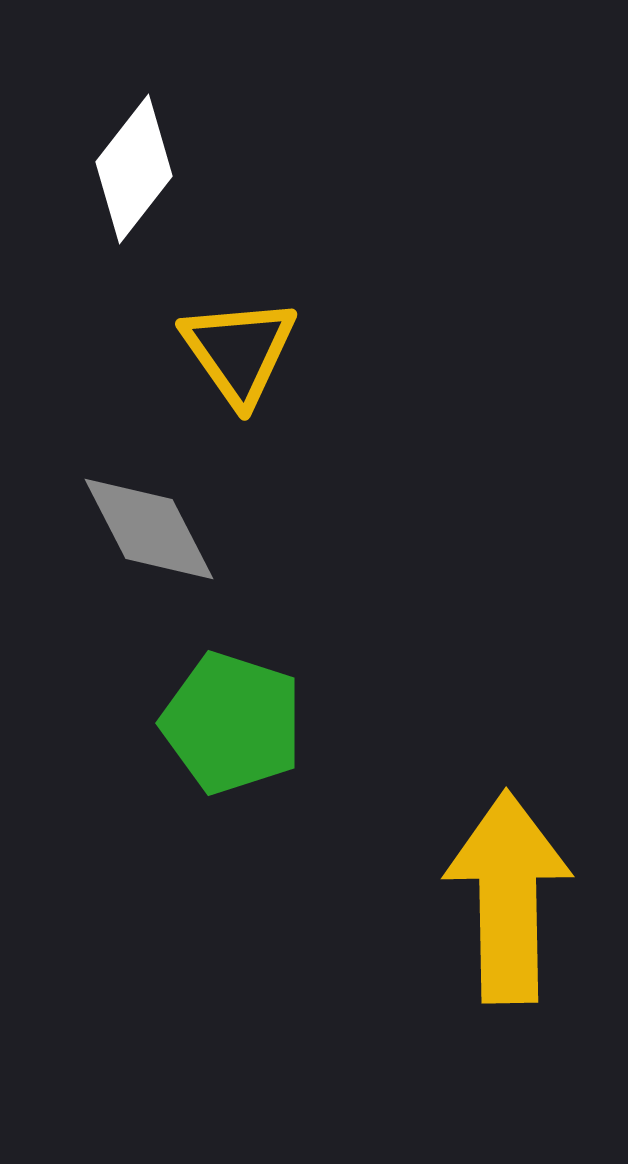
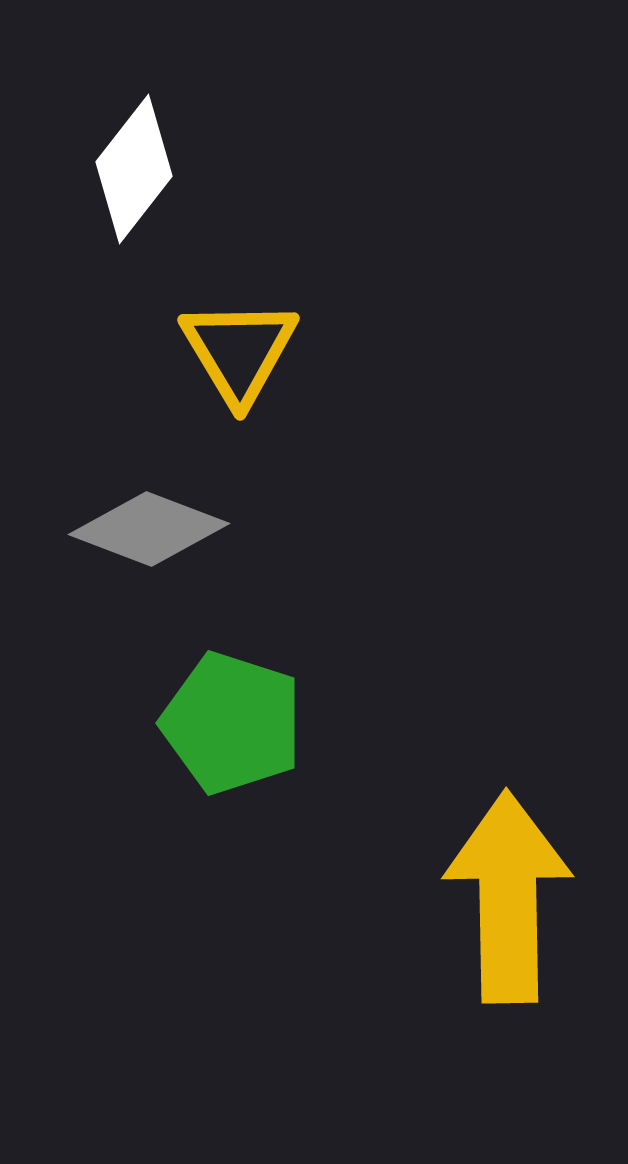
yellow triangle: rotated 4 degrees clockwise
gray diamond: rotated 42 degrees counterclockwise
